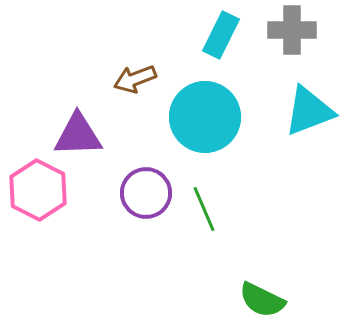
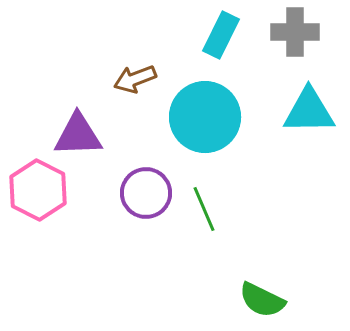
gray cross: moved 3 px right, 2 px down
cyan triangle: rotated 20 degrees clockwise
